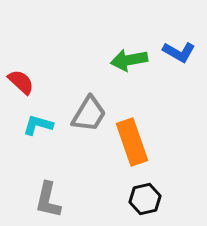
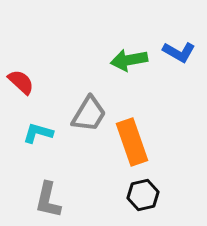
cyan L-shape: moved 8 px down
black hexagon: moved 2 px left, 4 px up
